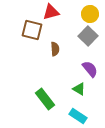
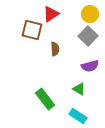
red triangle: moved 2 px down; rotated 18 degrees counterclockwise
purple semicircle: moved 3 px up; rotated 114 degrees clockwise
